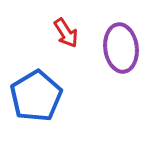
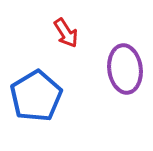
purple ellipse: moved 4 px right, 21 px down
